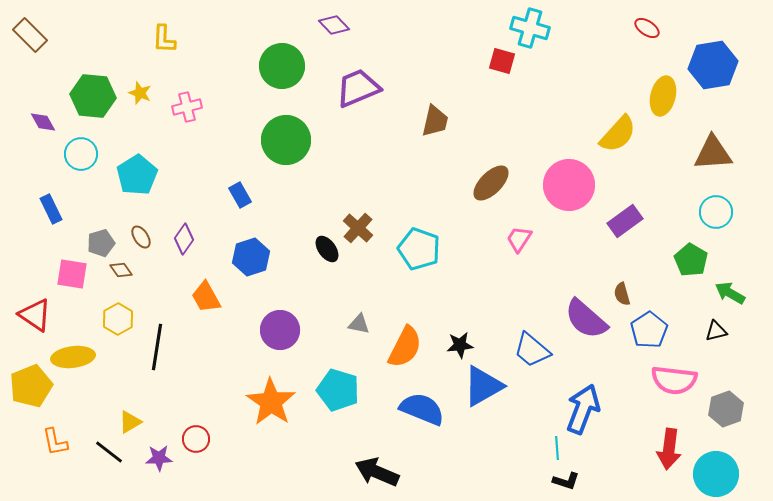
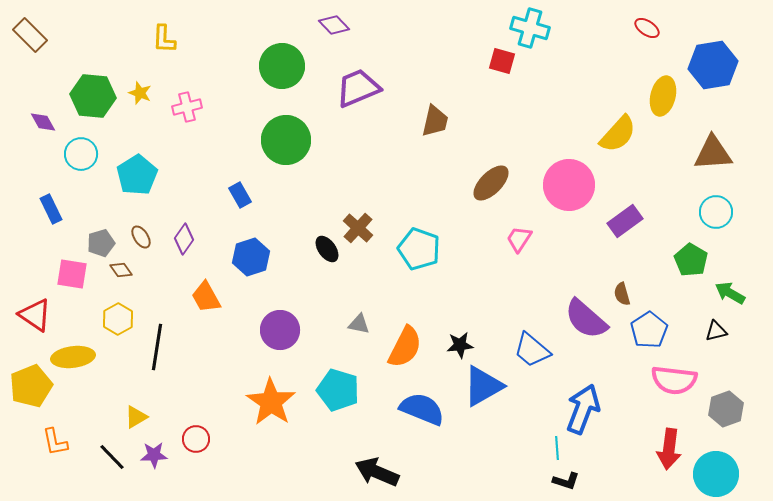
yellow triangle at (130, 422): moved 6 px right, 5 px up
black line at (109, 452): moved 3 px right, 5 px down; rotated 8 degrees clockwise
purple star at (159, 458): moved 5 px left, 3 px up
